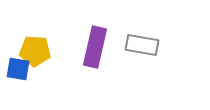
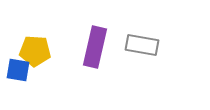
blue square: moved 1 px down
